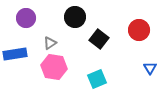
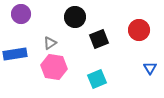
purple circle: moved 5 px left, 4 px up
black square: rotated 30 degrees clockwise
